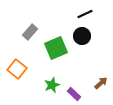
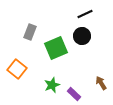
gray rectangle: rotated 21 degrees counterclockwise
brown arrow: rotated 80 degrees counterclockwise
